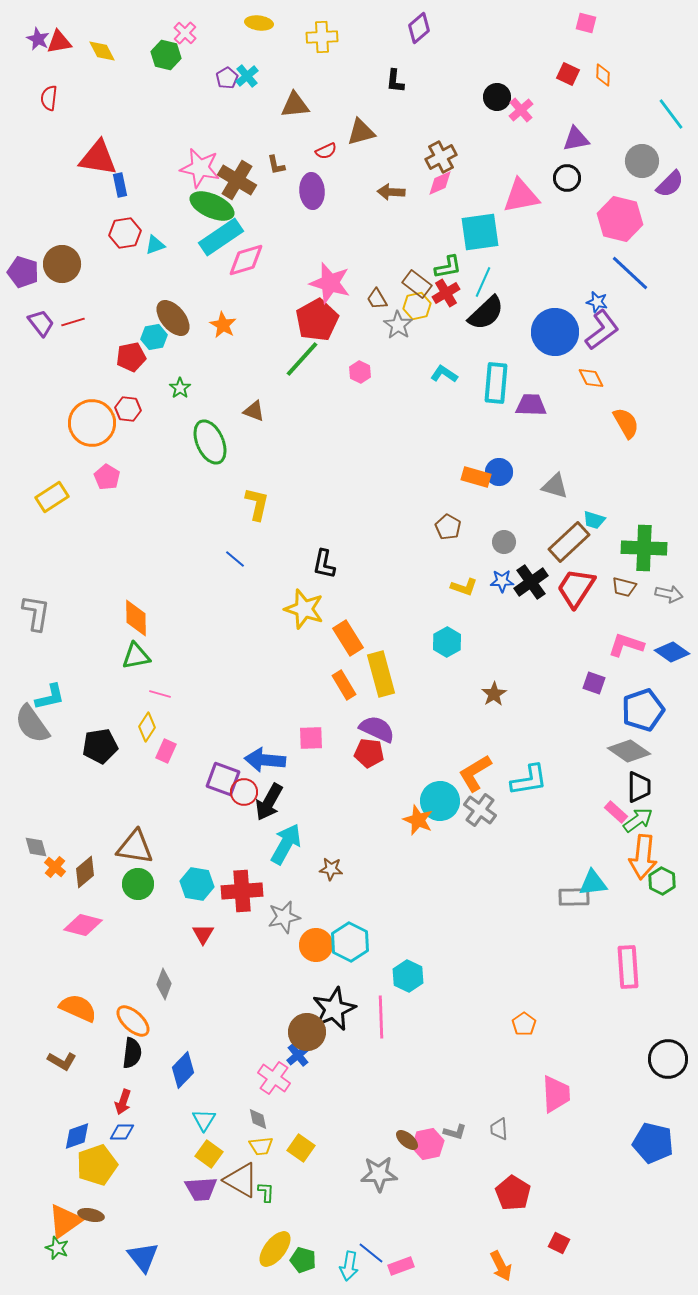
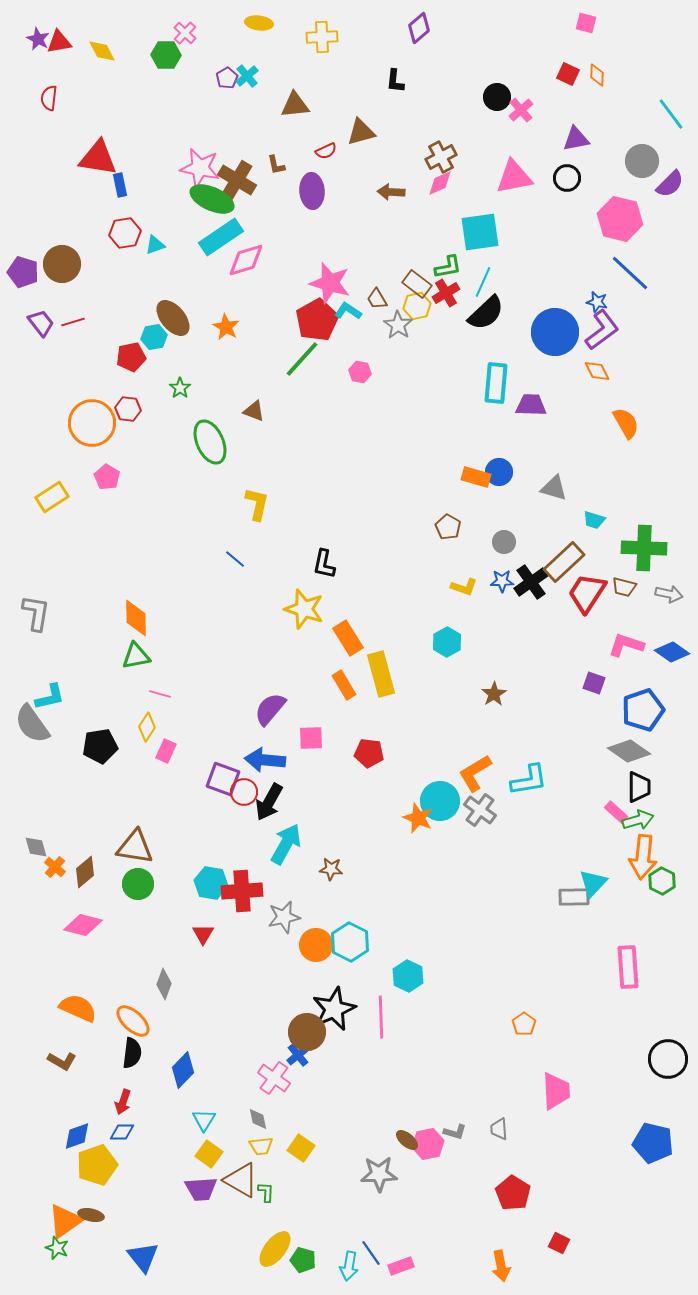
green hexagon at (166, 55): rotated 12 degrees counterclockwise
orange diamond at (603, 75): moved 6 px left
pink triangle at (521, 196): moved 7 px left, 19 px up
green ellipse at (212, 206): moved 7 px up
orange star at (223, 325): moved 3 px right, 2 px down
pink hexagon at (360, 372): rotated 15 degrees counterclockwise
cyan L-shape at (444, 374): moved 96 px left, 63 px up
orange diamond at (591, 378): moved 6 px right, 7 px up
gray triangle at (555, 486): moved 1 px left, 2 px down
brown rectangle at (569, 542): moved 5 px left, 20 px down
red trapezoid at (576, 588): moved 11 px right, 5 px down
purple semicircle at (377, 729): moved 107 px left, 20 px up; rotated 75 degrees counterclockwise
orange star at (418, 820): moved 2 px up
green arrow at (638, 820): rotated 20 degrees clockwise
cyan triangle at (593, 883): rotated 40 degrees counterclockwise
cyan hexagon at (197, 884): moved 14 px right, 1 px up
pink trapezoid at (556, 1094): moved 3 px up
blue line at (371, 1253): rotated 16 degrees clockwise
orange arrow at (501, 1266): rotated 16 degrees clockwise
